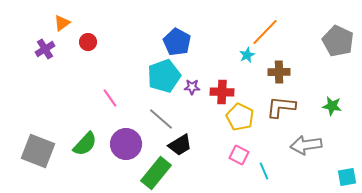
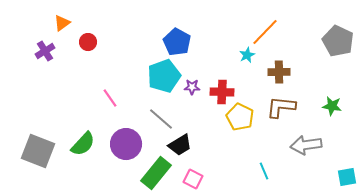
purple cross: moved 2 px down
green semicircle: moved 2 px left
pink square: moved 46 px left, 24 px down
